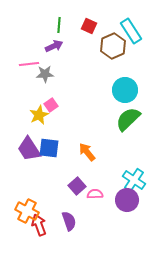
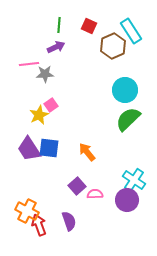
purple arrow: moved 2 px right, 1 px down
